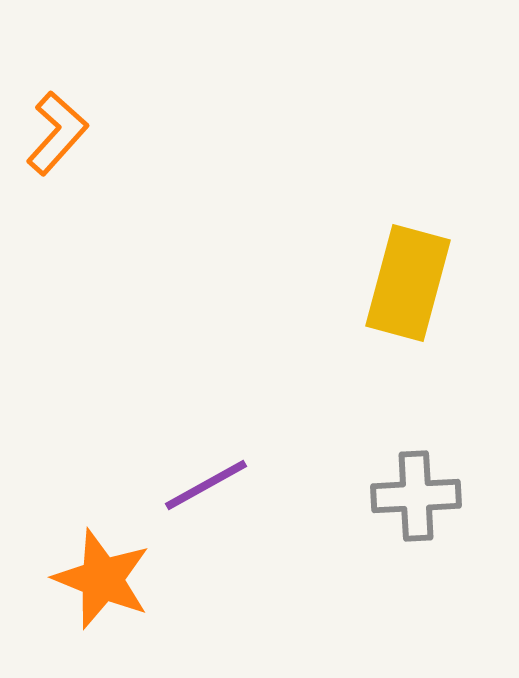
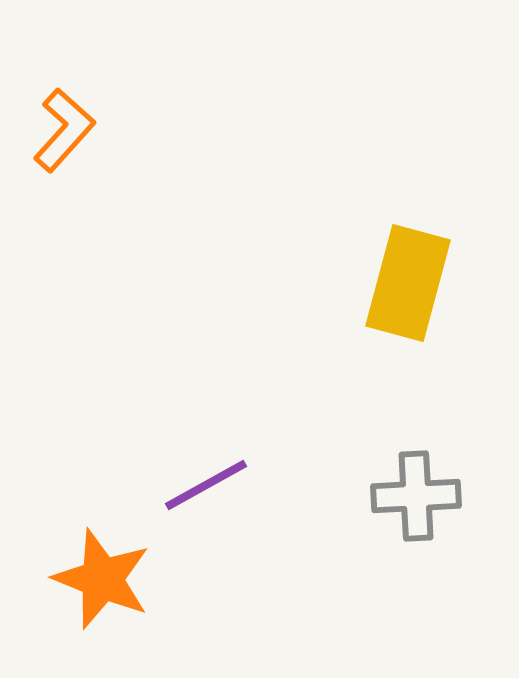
orange L-shape: moved 7 px right, 3 px up
